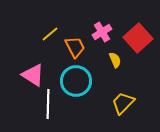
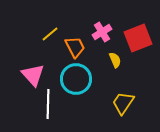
red square: rotated 20 degrees clockwise
pink triangle: rotated 15 degrees clockwise
cyan circle: moved 2 px up
yellow trapezoid: rotated 10 degrees counterclockwise
